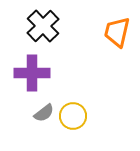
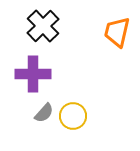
purple cross: moved 1 px right, 1 px down
gray semicircle: rotated 10 degrees counterclockwise
